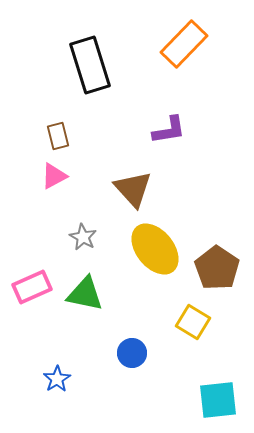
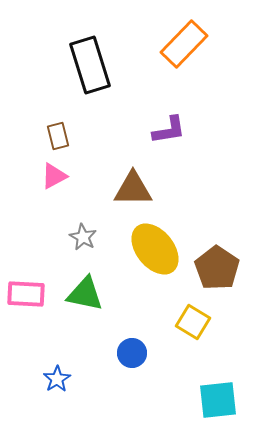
brown triangle: rotated 48 degrees counterclockwise
pink rectangle: moved 6 px left, 7 px down; rotated 27 degrees clockwise
